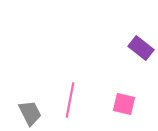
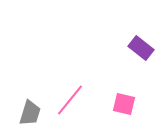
pink line: rotated 28 degrees clockwise
gray trapezoid: rotated 44 degrees clockwise
